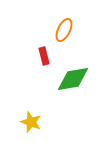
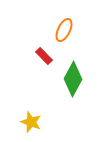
red rectangle: rotated 30 degrees counterclockwise
green diamond: rotated 52 degrees counterclockwise
